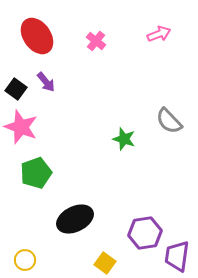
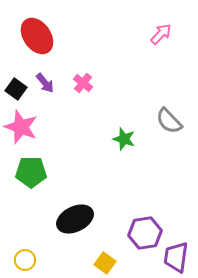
pink arrow: moved 2 px right; rotated 25 degrees counterclockwise
pink cross: moved 13 px left, 42 px down
purple arrow: moved 1 px left, 1 px down
green pentagon: moved 5 px left, 1 px up; rotated 20 degrees clockwise
purple trapezoid: moved 1 px left, 1 px down
